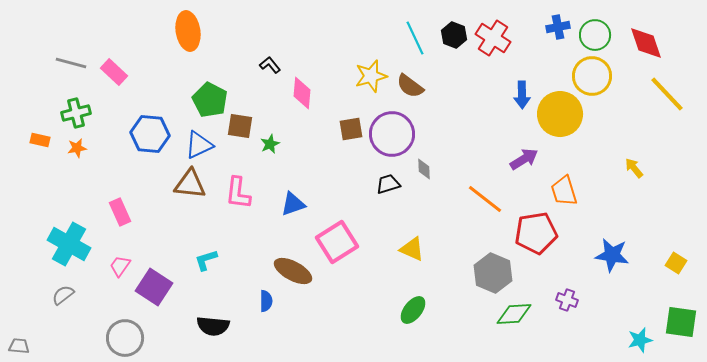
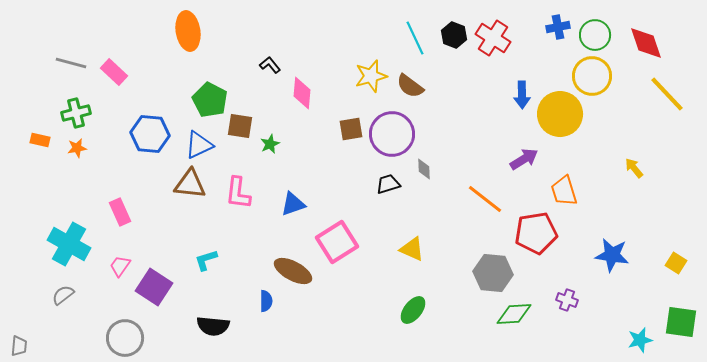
gray hexagon at (493, 273): rotated 18 degrees counterclockwise
gray trapezoid at (19, 346): rotated 90 degrees clockwise
